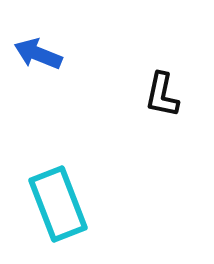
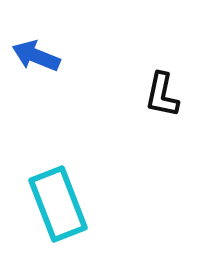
blue arrow: moved 2 px left, 2 px down
